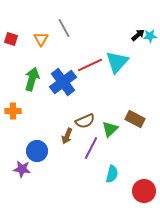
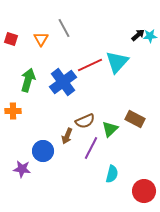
green arrow: moved 4 px left, 1 px down
blue circle: moved 6 px right
